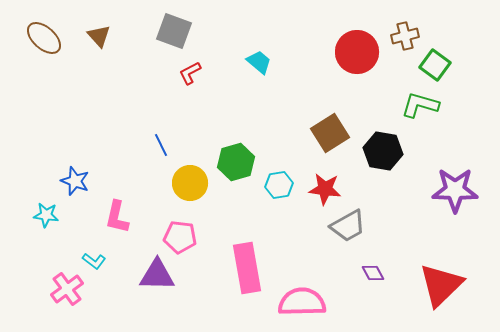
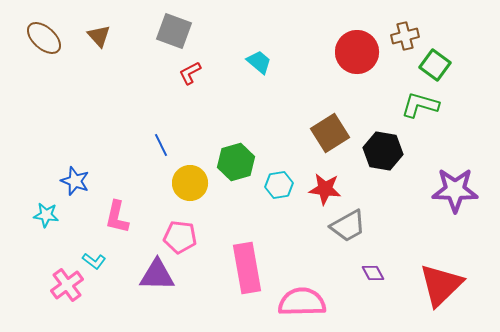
pink cross: moved 4 px up
